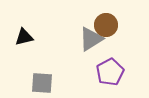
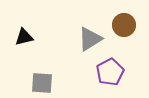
brown circle: moved 18 px right
gray triangle: moved 1 px left
